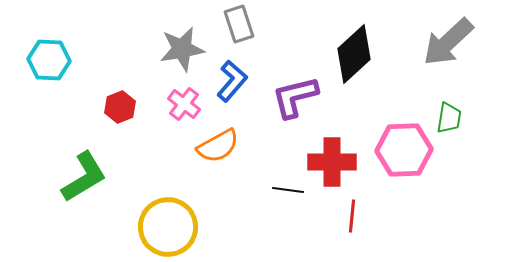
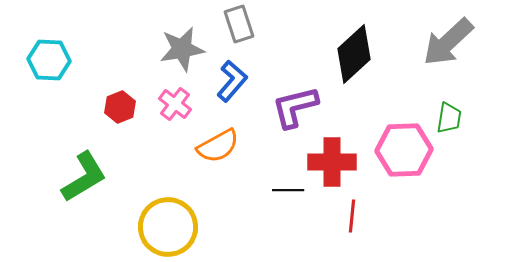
purple L-shape: moved 10 px down
pink cross: moved 9 px left
black line: rotated 8 degrees counterclockwise
